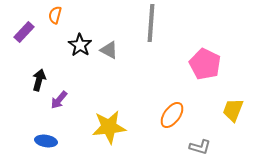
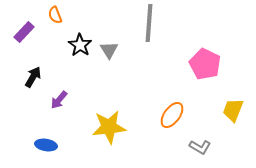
orange semicircle: rotated 36 degrees counterclockwise
gray line: moved 2 px left
gray triangle: rotated 30 degrees clockwise
black arrow: moved 6 px left, 3 px up; rotated 15 degrees clockwise
blue ellipse: moved 4 px down
gray L-shape: rotated 15 degrees clockwise
